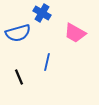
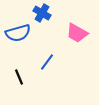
pink trapezoid: moved 2 px right
blue line: rotated 24 degrees clockwise
